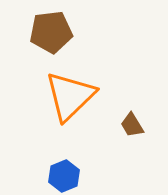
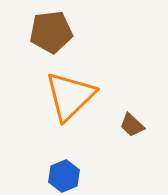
brown trapezoid: rotated 16 degrees counterclockwise
